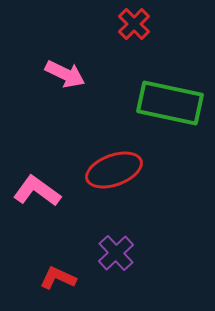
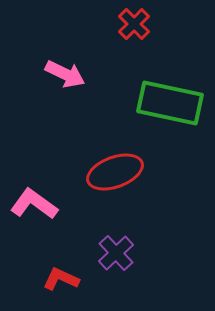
red ellipse: moved 1 px right, 2 px down
pink L-shape: moved 3 px left, 13 px down
red L-shape: moved 3 px right, 1 px down
